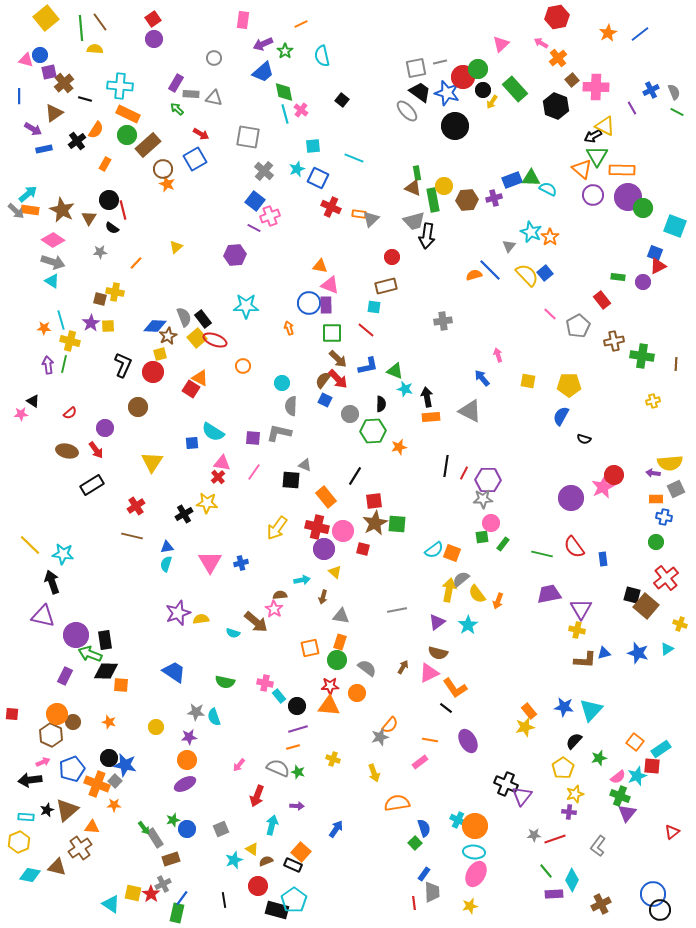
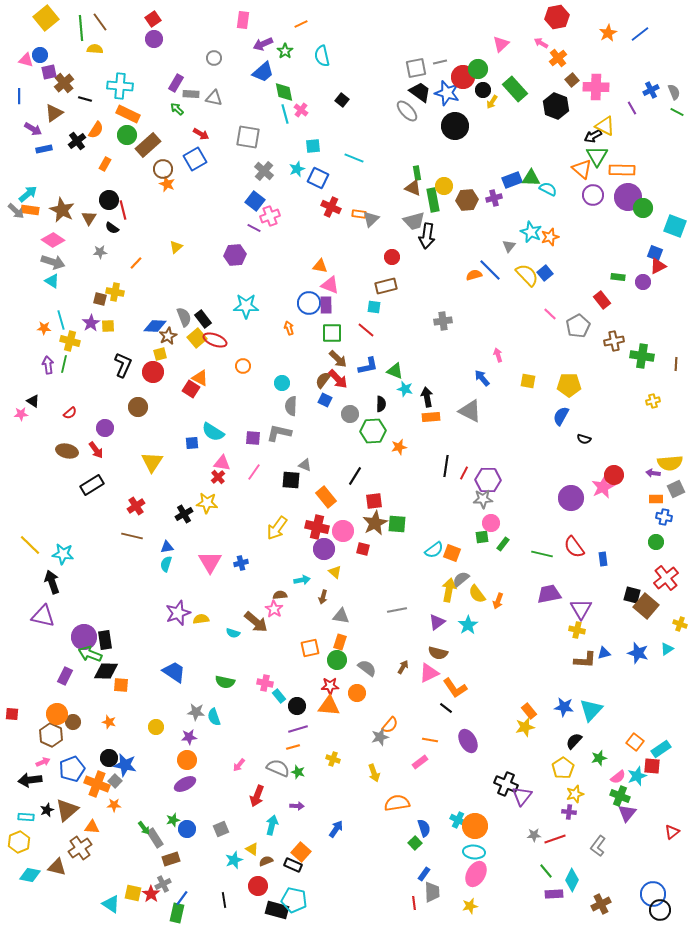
orange star at (550, 237): rotated 18 degrees clockwise
purple circle at (76, 635): moved 8 px right, 2 px down
cyan pentagon at (294, 900): rotated 25 degrees counterclockwise
